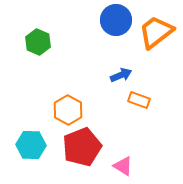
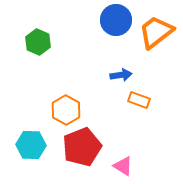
blue arrow: rotated 15 degrees clockwise
orange hexagon: moved 2 px left
